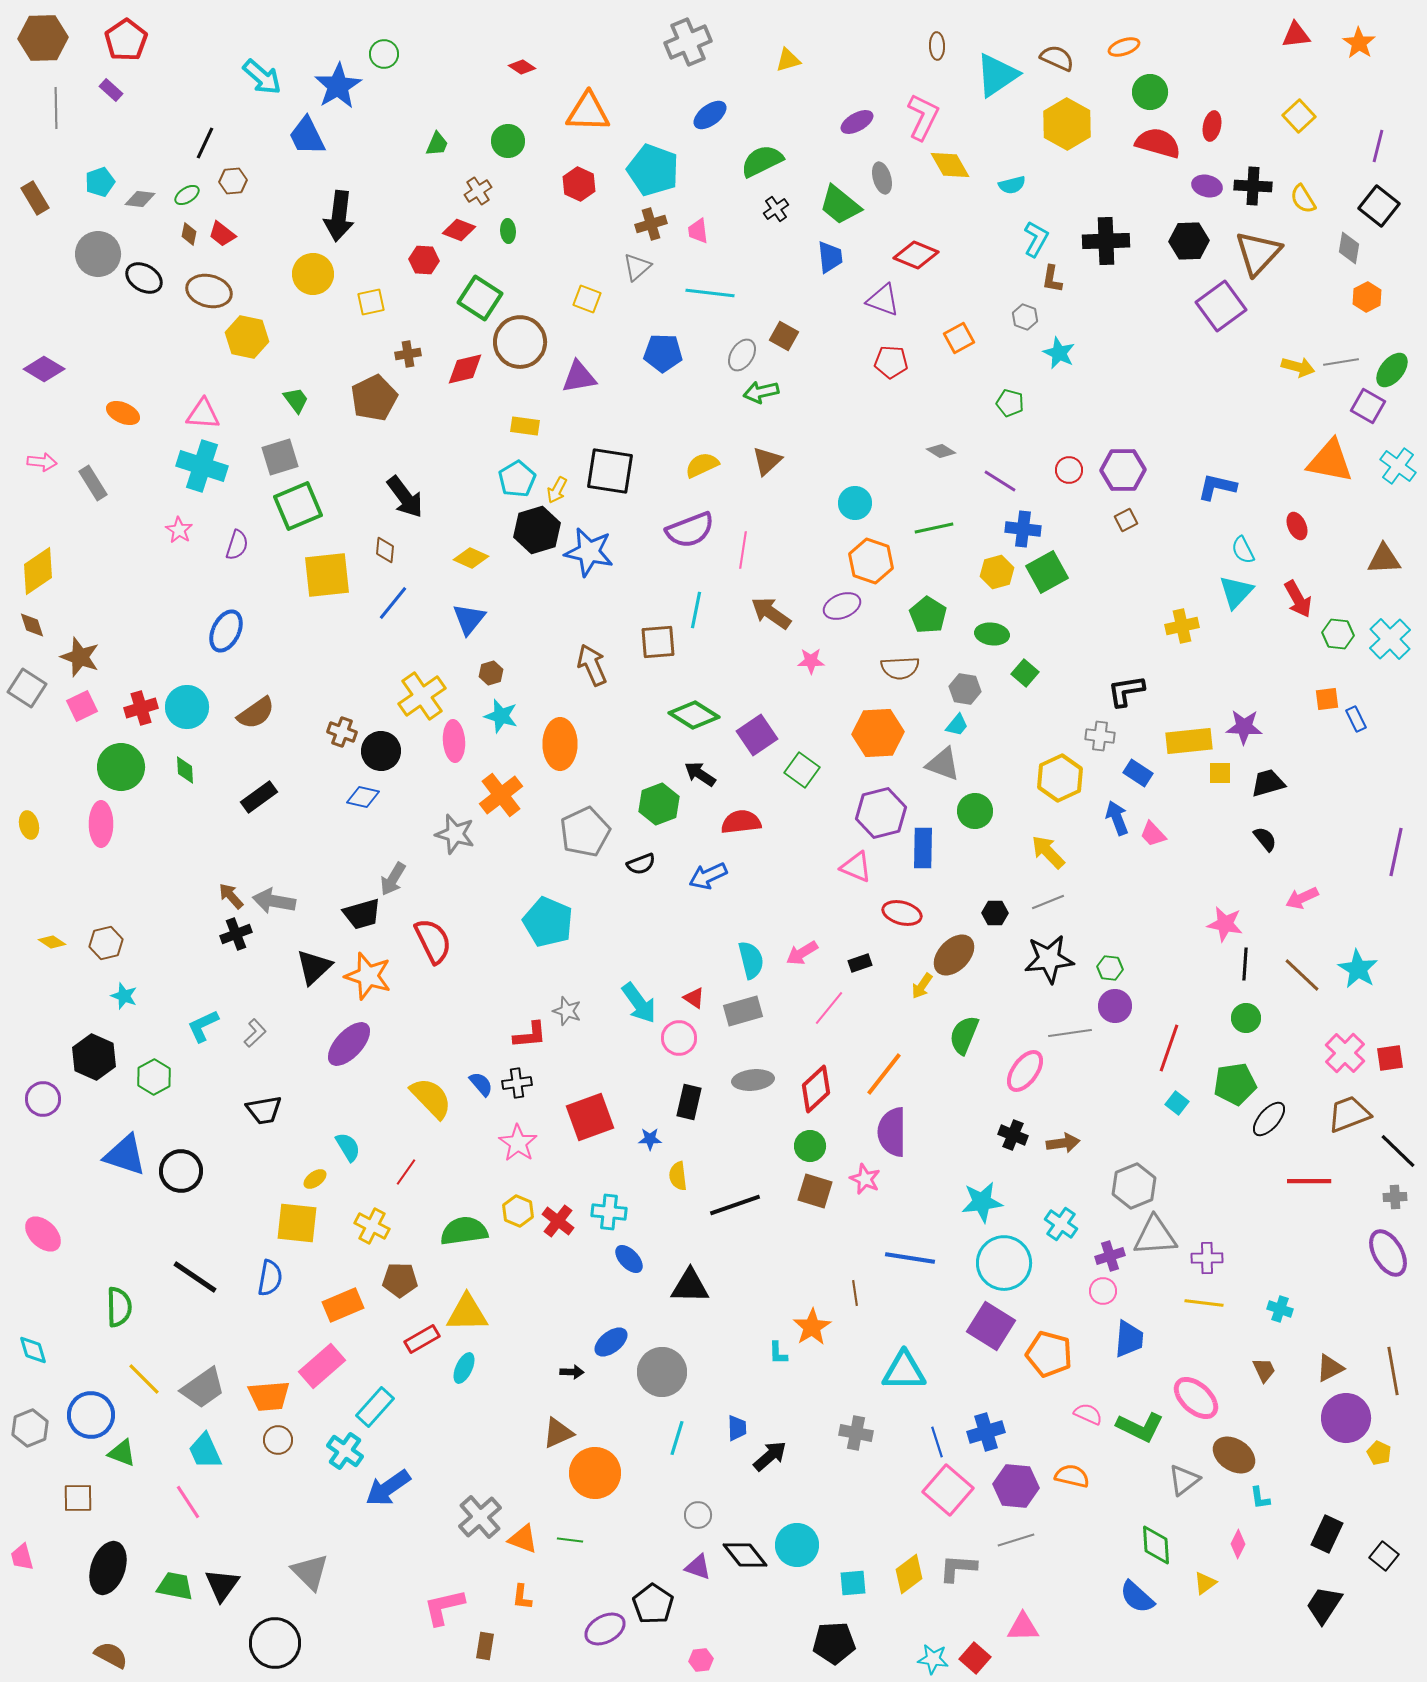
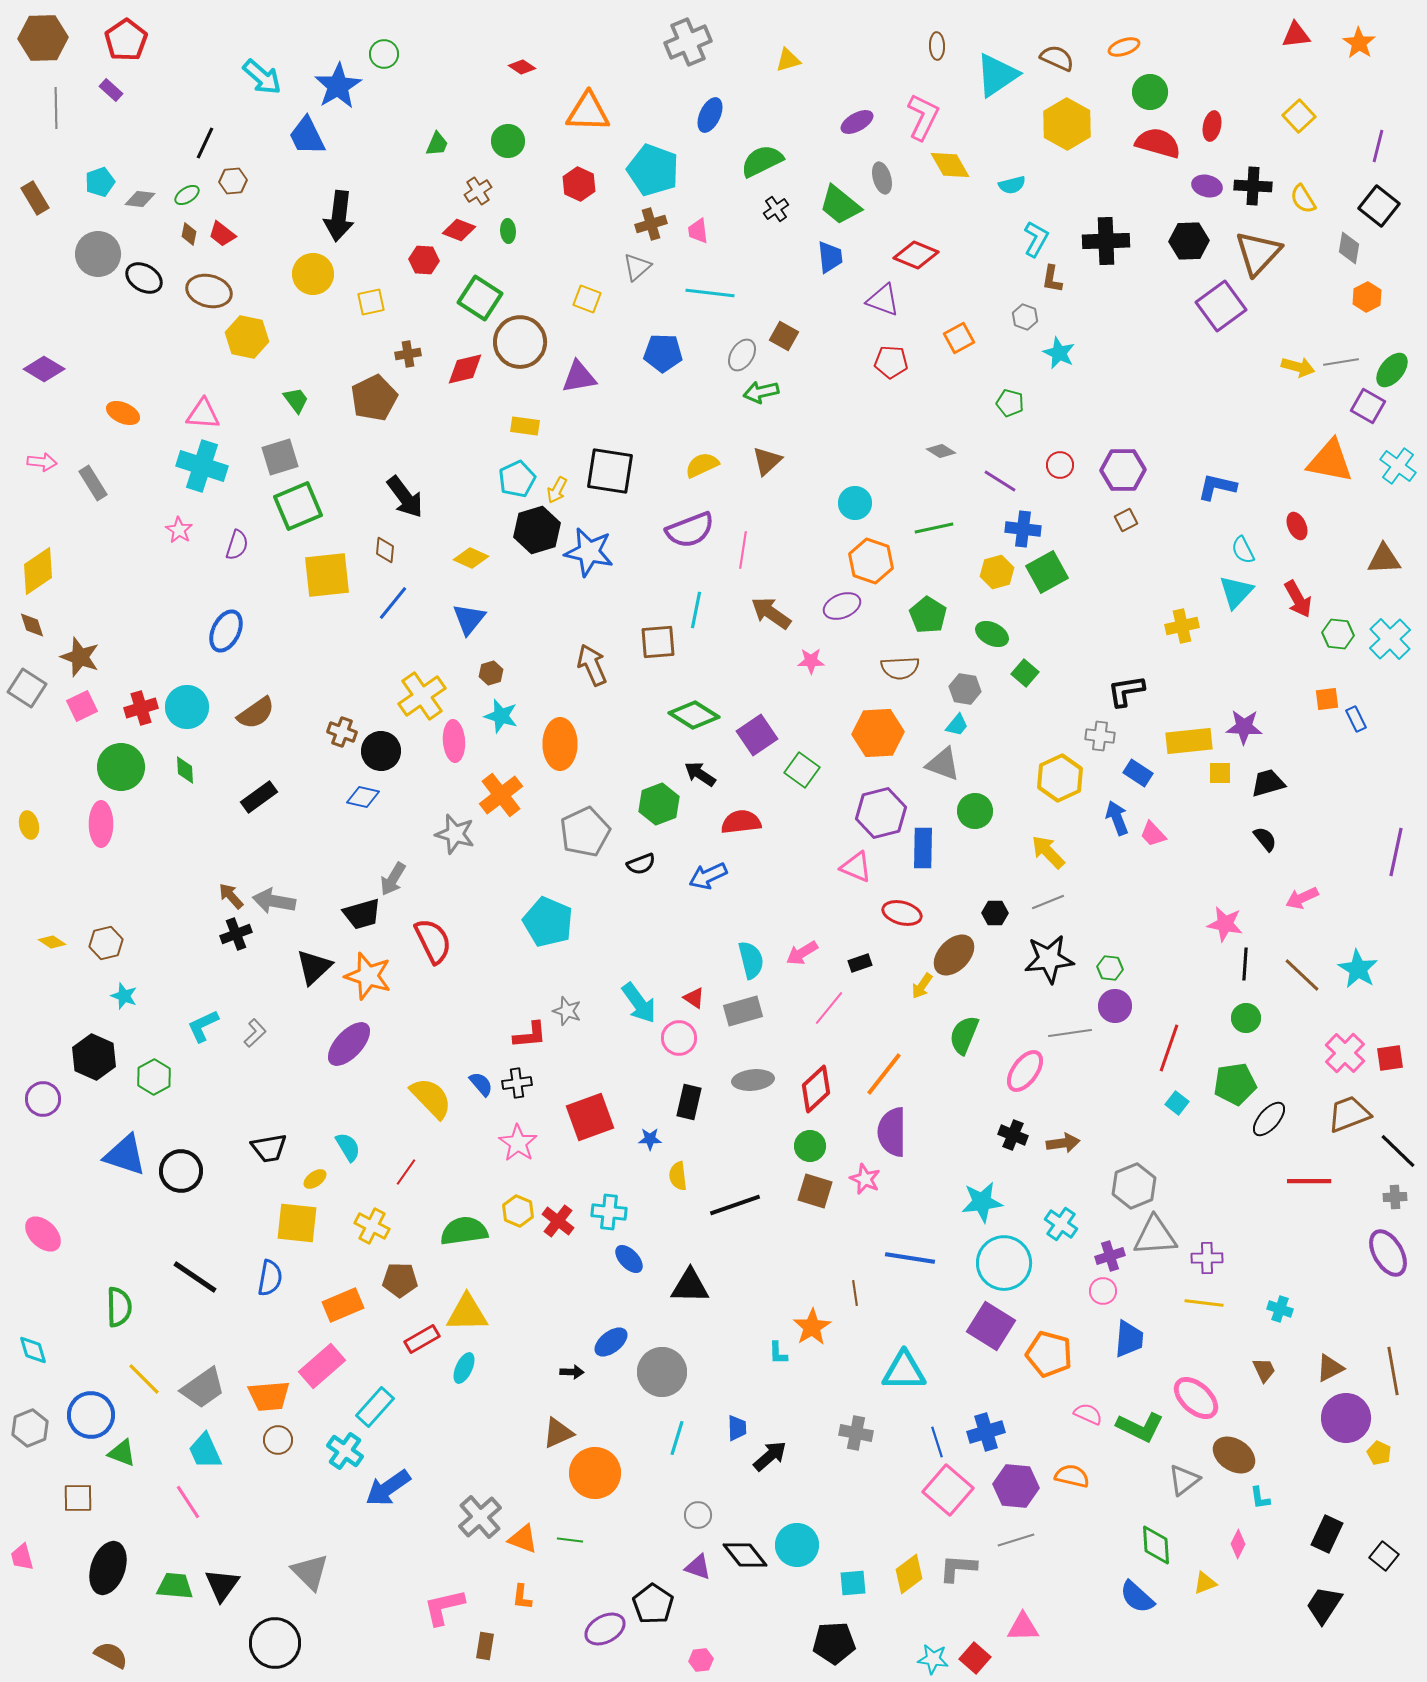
blue ellipse at (710, 115): rotated 28 degrees counterclockwise
red circle at (1069, 470): moved 9 px left, 5 px up
cyan pentagon at (517, 479): rotated 6 degrees clockwise
green ellipse at (992, 634): rotated 20 degrees clockwise
black trapezoid at (264, 1110): moved 5 px right, 38 px down
yellow triangle at (1205, 1583): rotated 15 degrees clockwise
green trapezoid at (175, 1586): rotated 6 degrees counterclockwise
